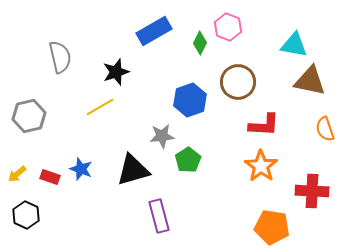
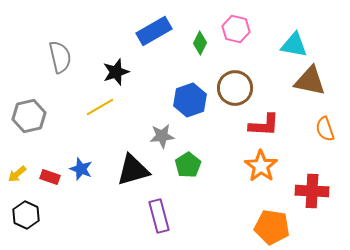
pink hexagon: moved 8 px right, 2 px down; rotated 8 degrees counterclockwise
brown circle: moved 3 px left, 6 px down
green pentagon: moved 5 px down
